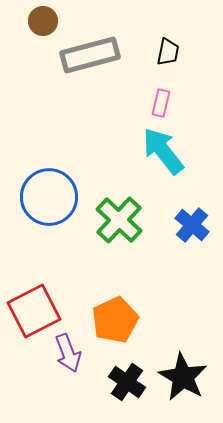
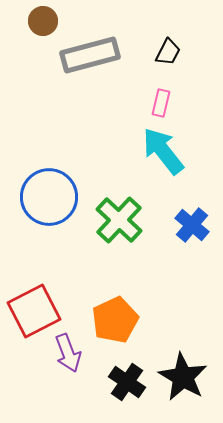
black trapezoid: rotated 16 degrees clockwise
